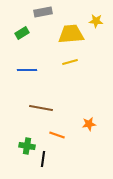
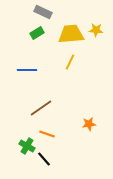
gray rectangle: rotated 36 degrees clockwise
yellow star: moved 9 px down
green rectangle: moved 15 px right
yellow line: rotated 49 degrees counterclockwise
brown line: rotated 45 degrees counterclockwise
orange line: moved 10 px left, 1 px up
green cross: rotated 21 degrees clockwise
black line: moved 1 px right; rotated 49 degrees counterclockwise
